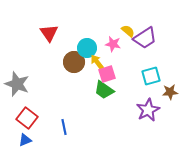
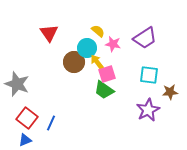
yellow semicircle: moved 30 px left
cyan square: moved 2 px left, 1 px up; rotated 24 degrees clockwise
blue line: moved 13 px left, 4 px up; rotated 35 degrees clockwise
